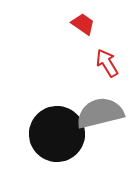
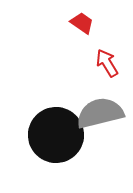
red trapezoid: moved 1 px left, 1 px up
black circle: moved 1 px left, 1 px down
